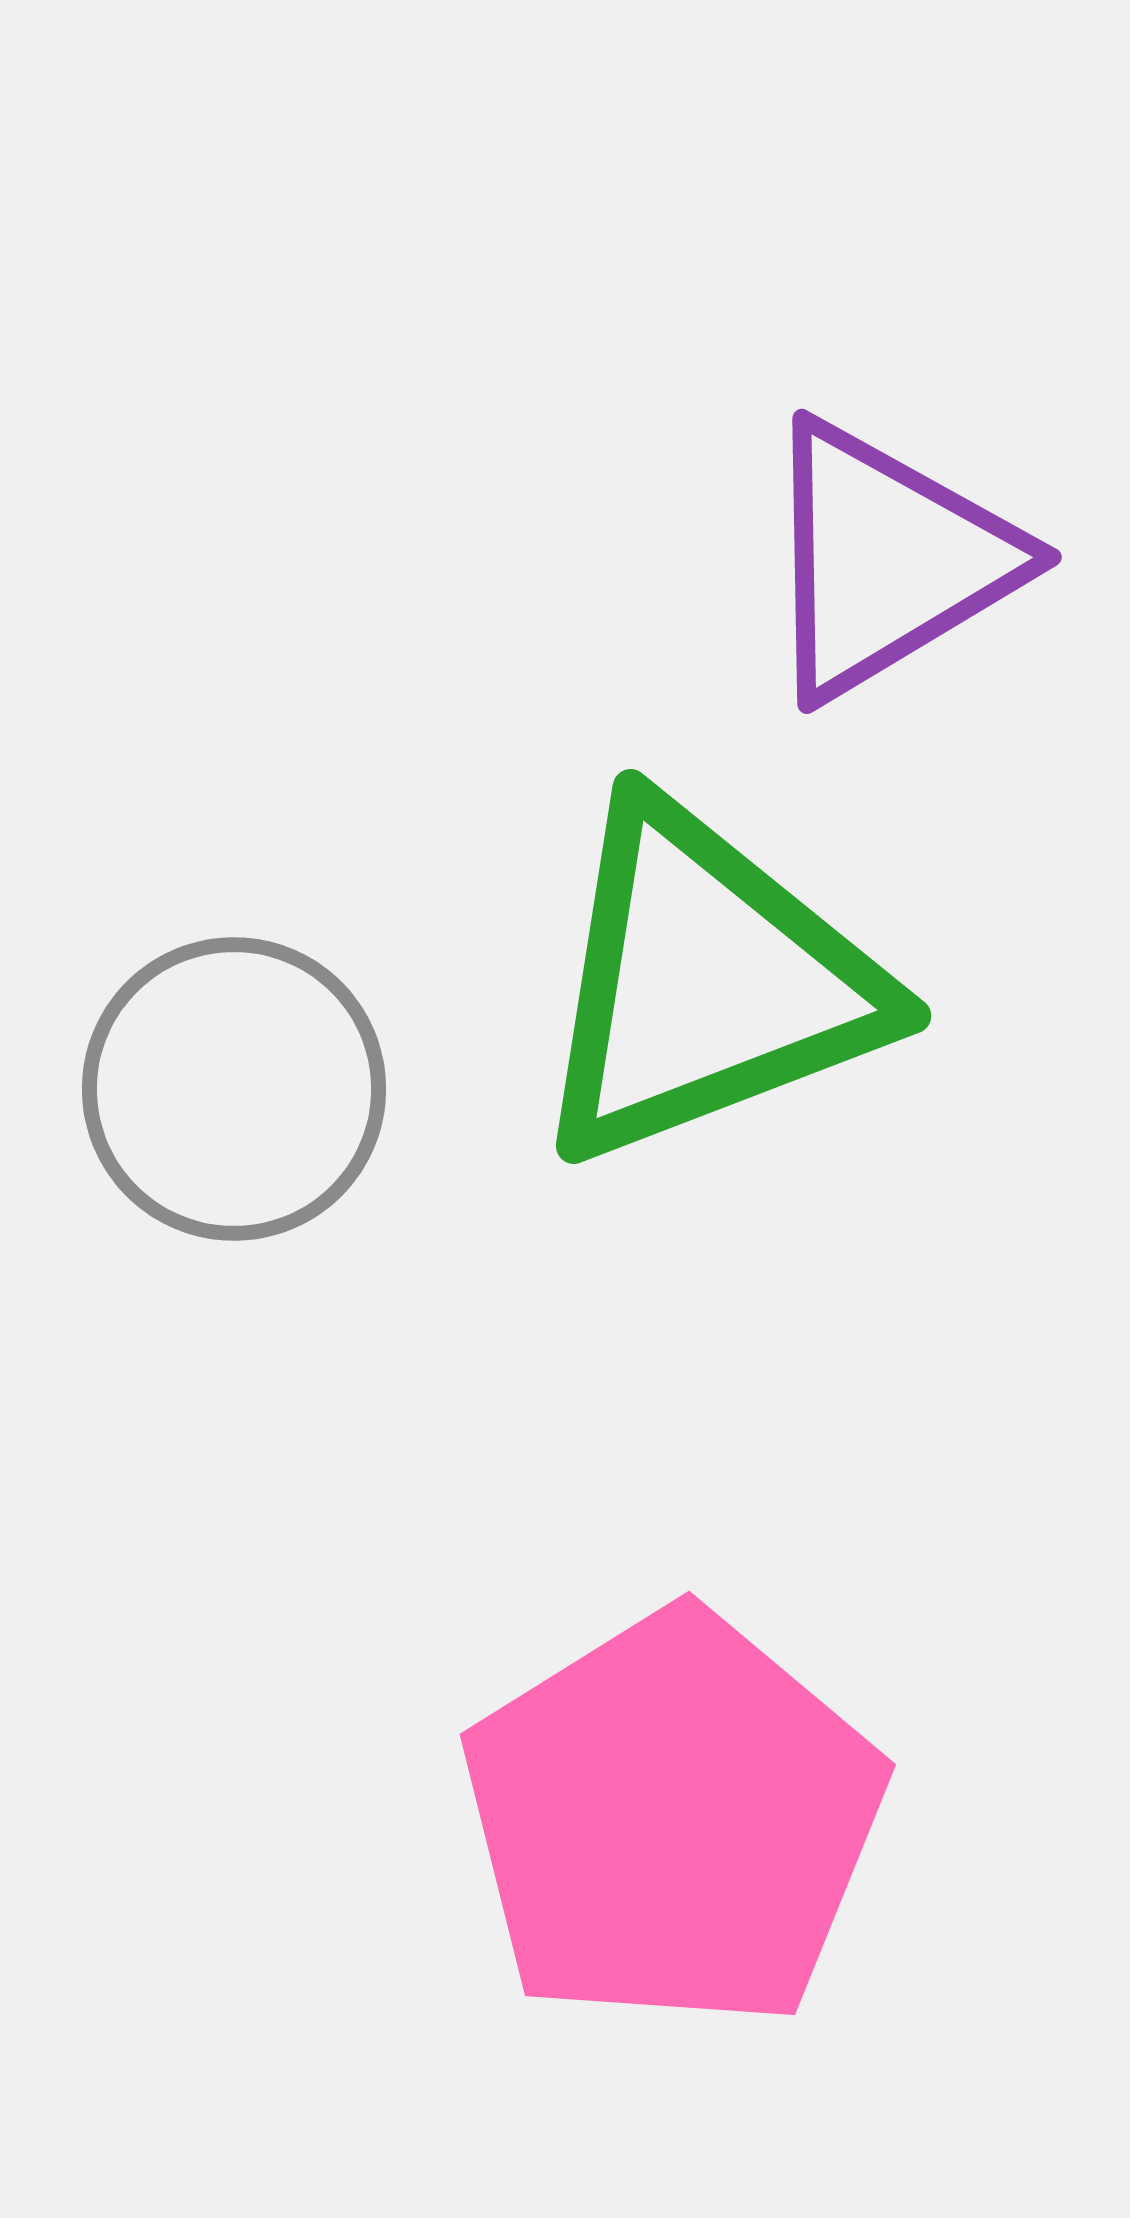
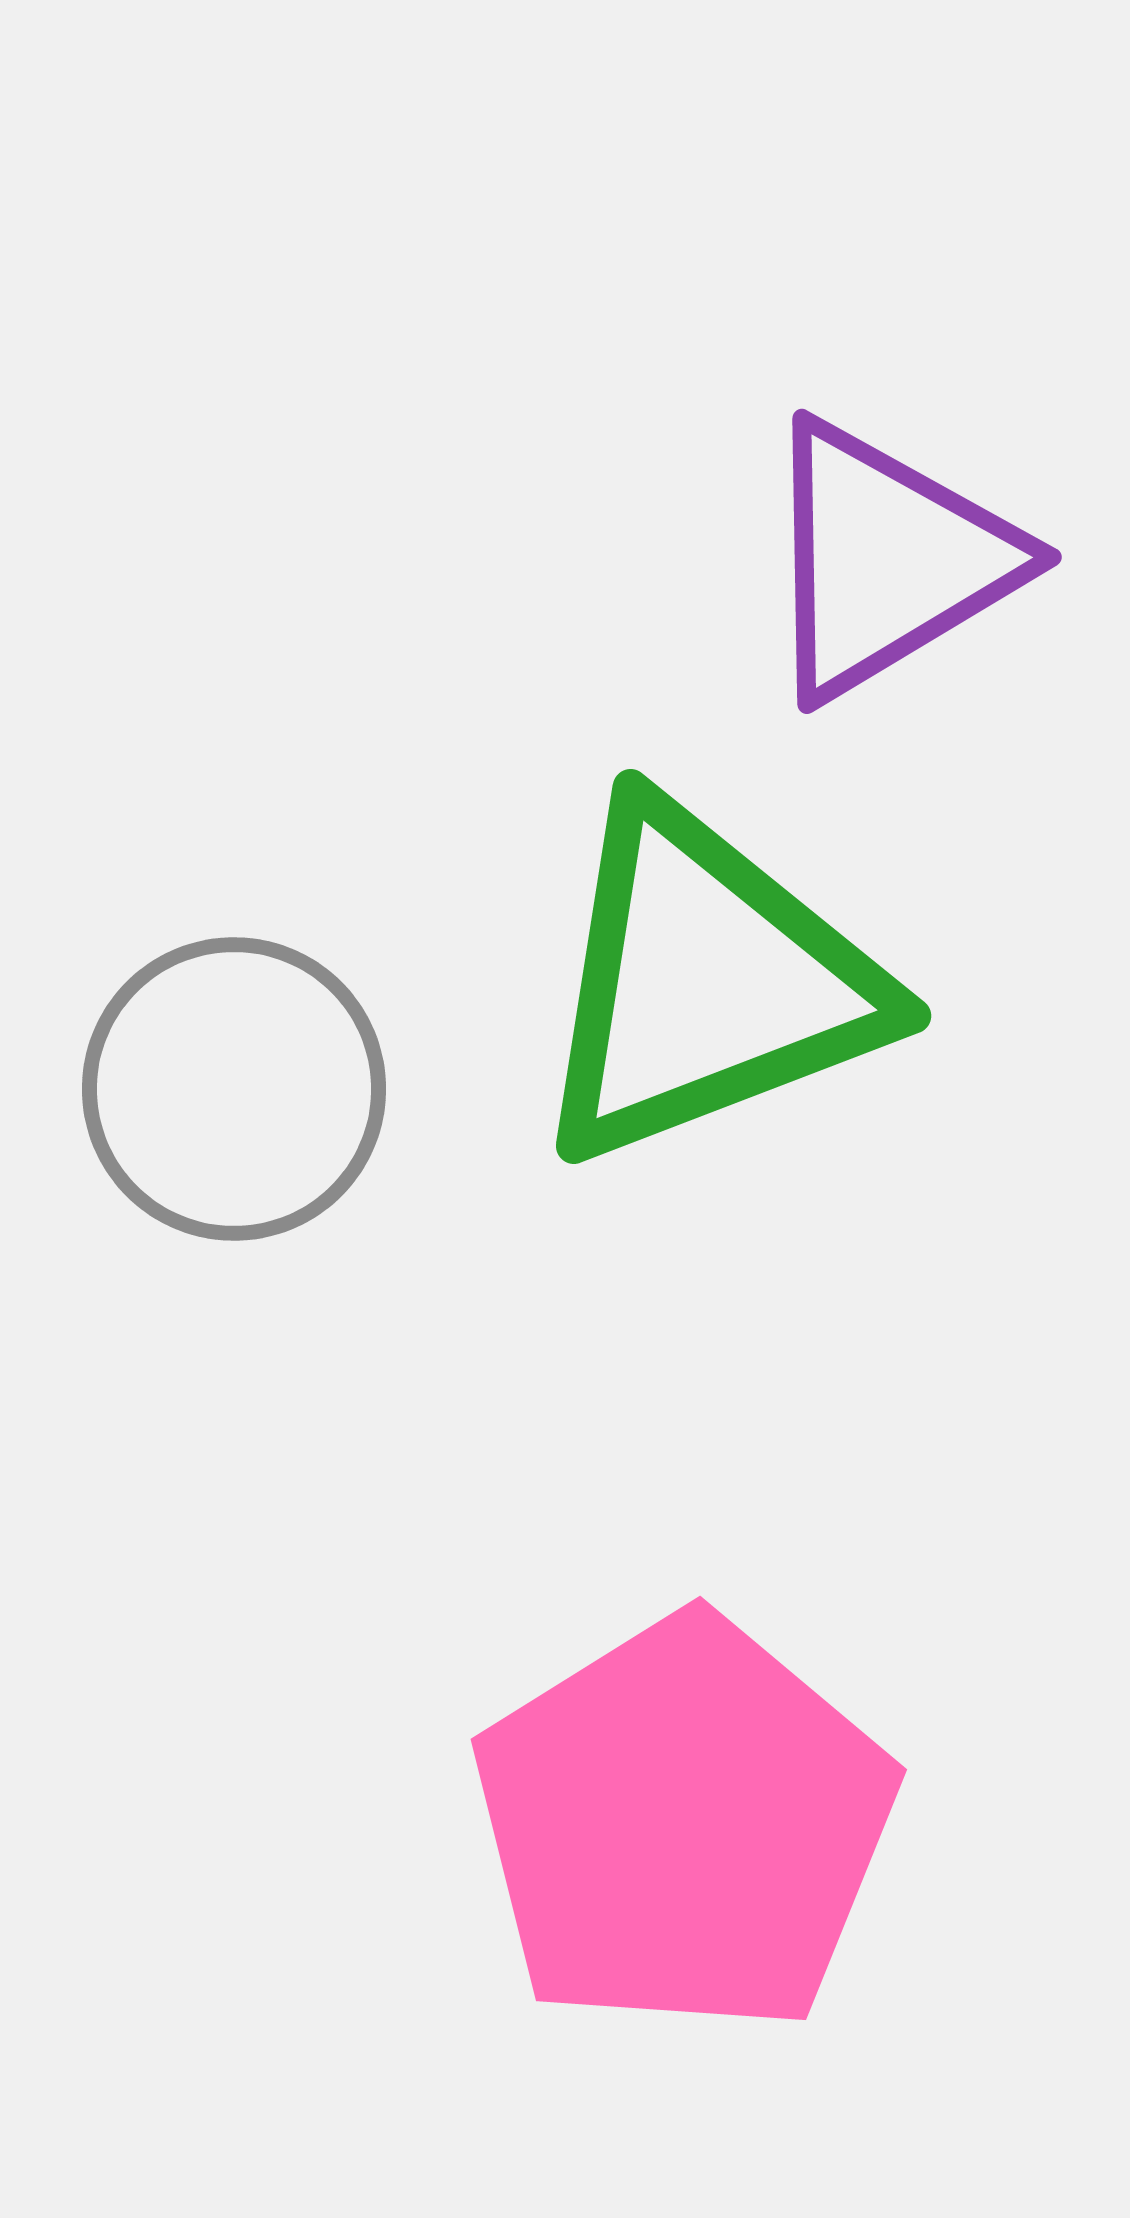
pink pentagon: moved 11 px right, 5 px down
